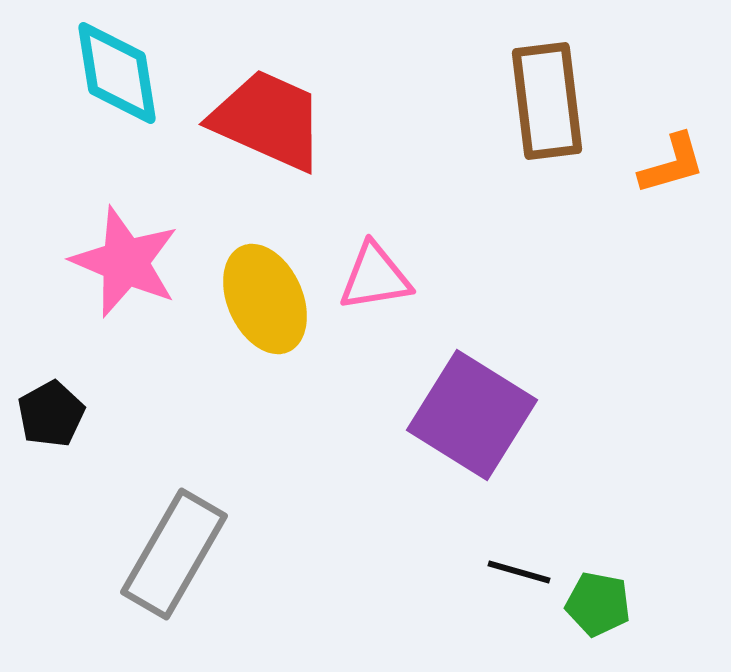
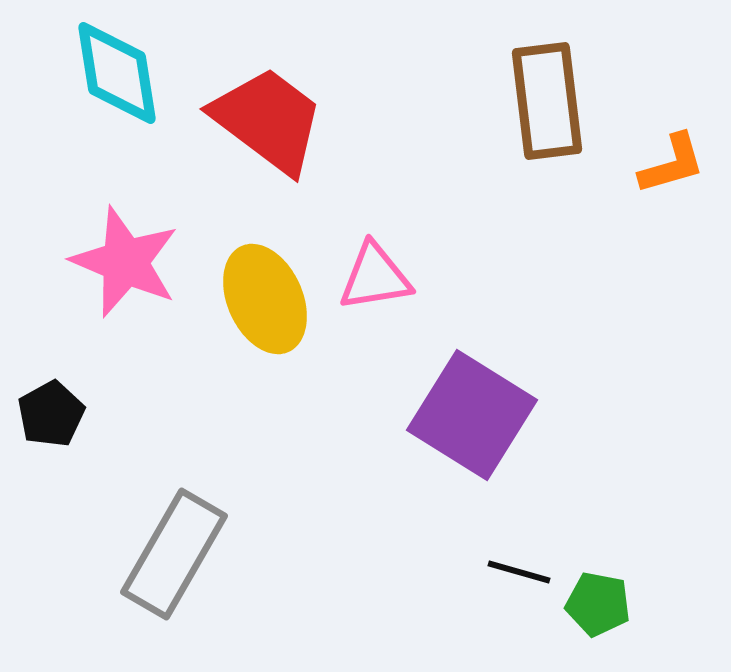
red trapezoid: rotated 13 degrees clockwise
